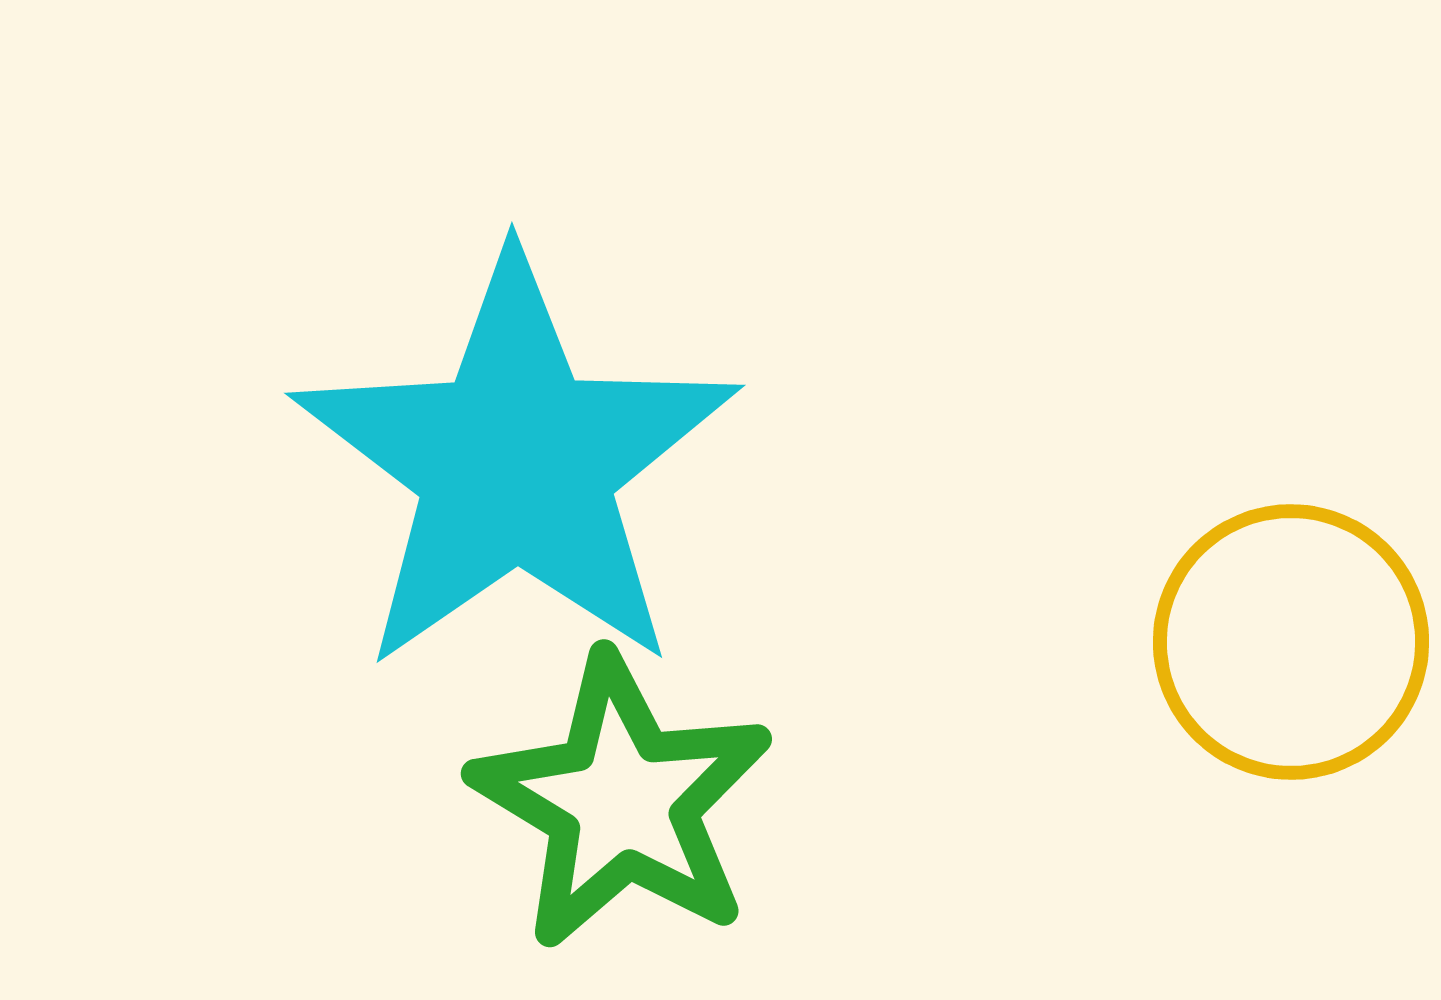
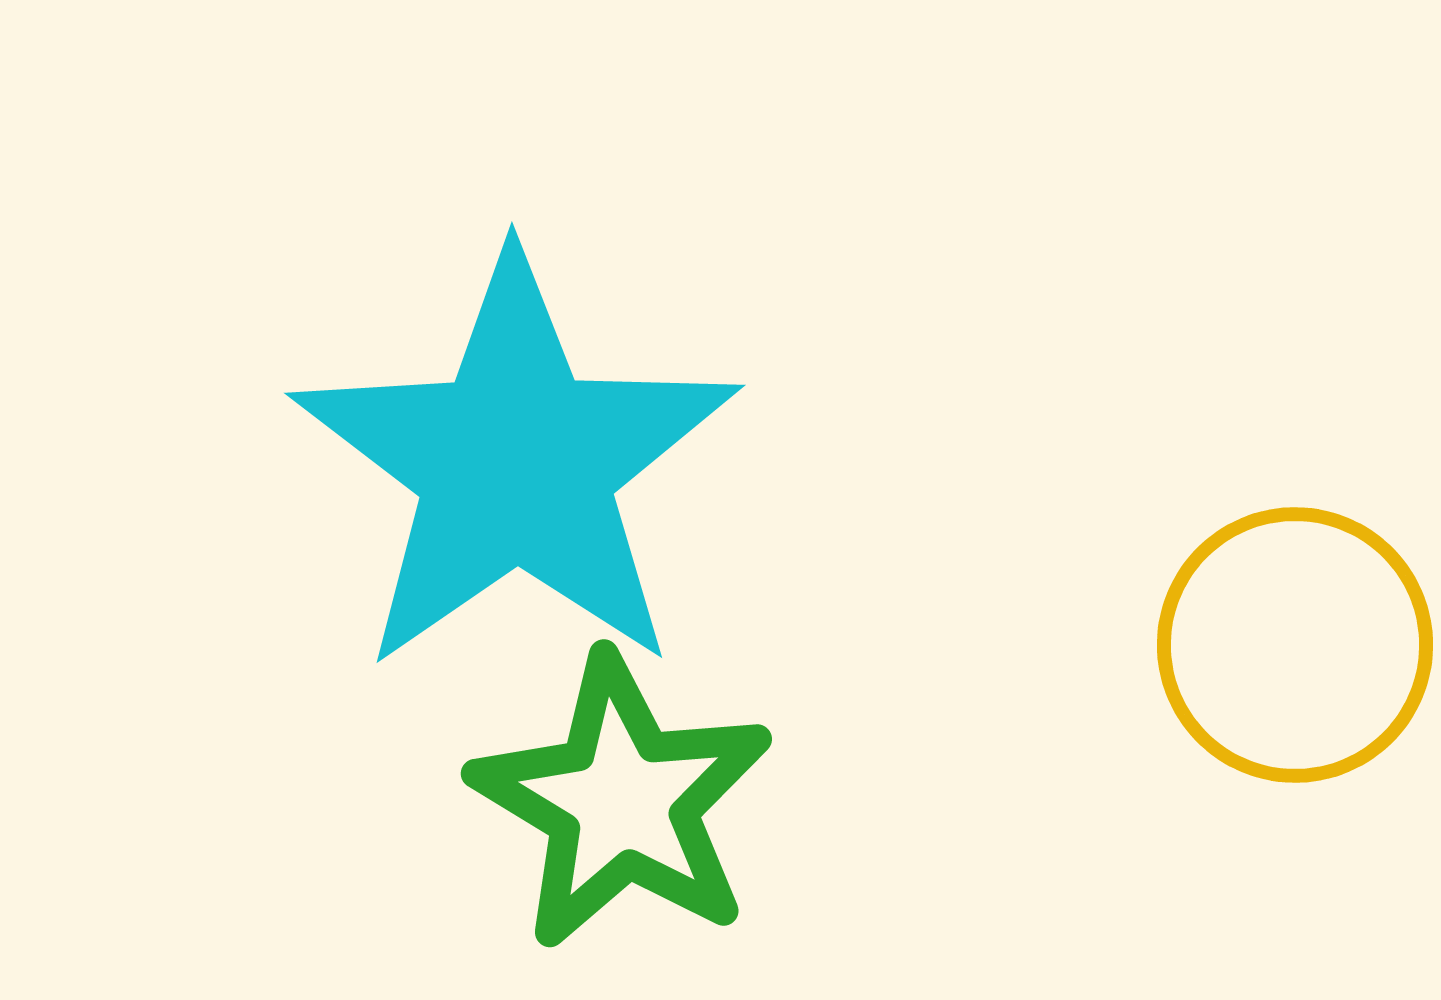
yellow circle: moved 4 px right, 3 px down
